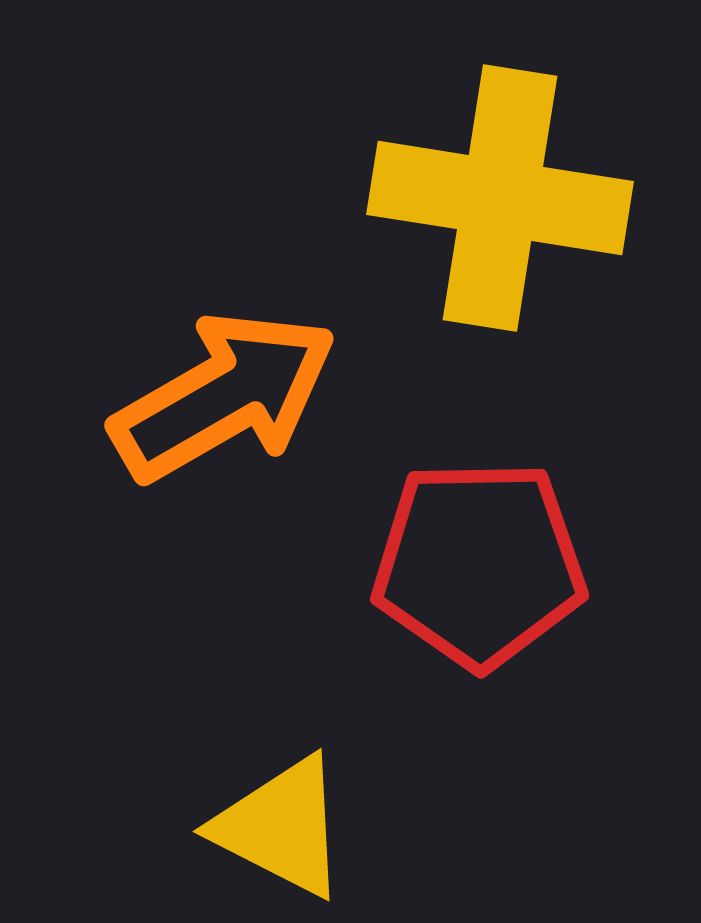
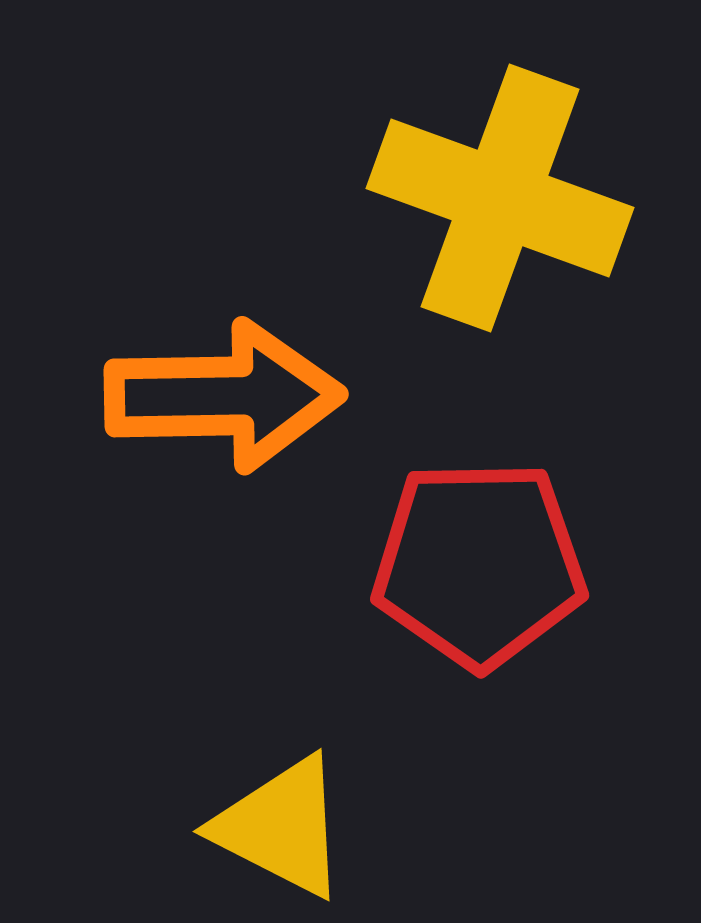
yellow cross: rotated 11 degrees clockwise
orange arrow: rotated 29 degrees clockwise
